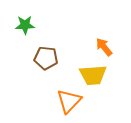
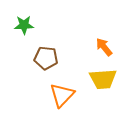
green star: moved 1 px left
yellow trapezoid: moved 10 px right, 4 px down
orange triangle: moved 7 px left, 6 px up
